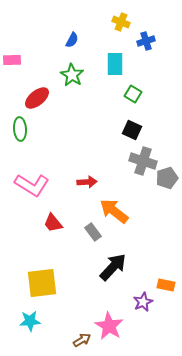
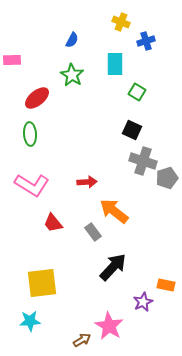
green square: moved 4 px right, 2 px up
green ellipse: moved 10 px right, 5 px down
